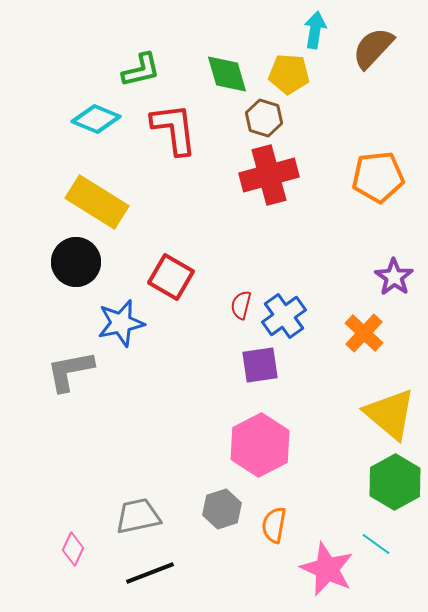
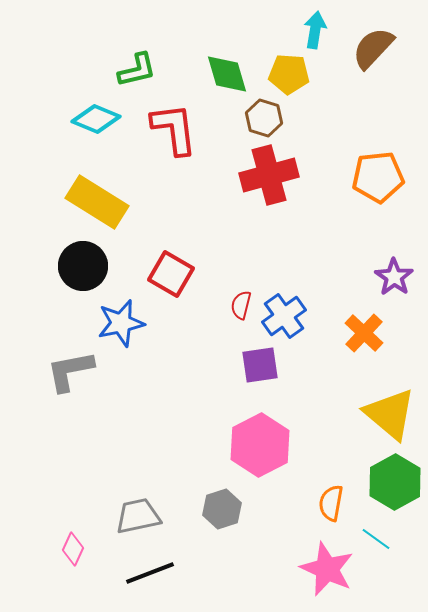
green L-shape: moved 4 px left
black circle: moved 7 px right, 4 px down
red square: moved 3 px up
orange semicircle: moved 57 px right, 22 px up
cyan line: moved 5 px up
